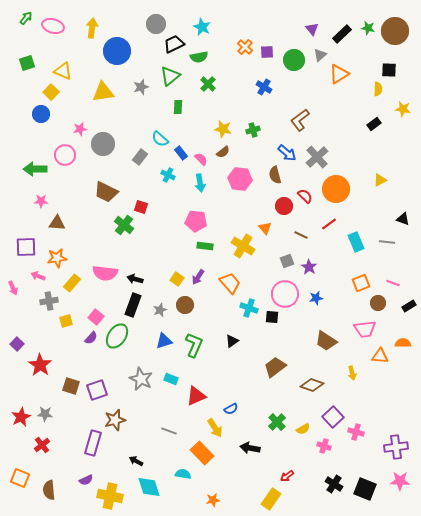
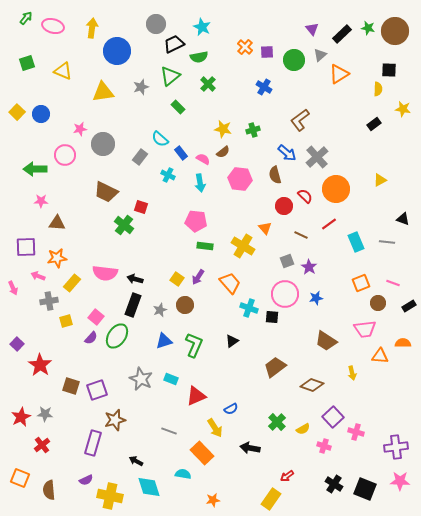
yellow square at (51, 92): moved 34 px left, 20 px down
green rectangle at (178, 107): rotated 48 degrees counterclockwise
pink semicircle at (201, 159): moved 2 px right; rotated 16 degrees counterclockwise
